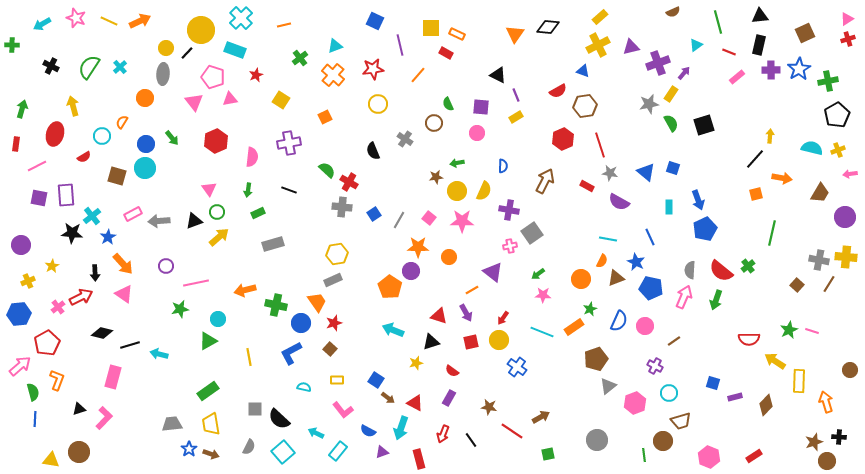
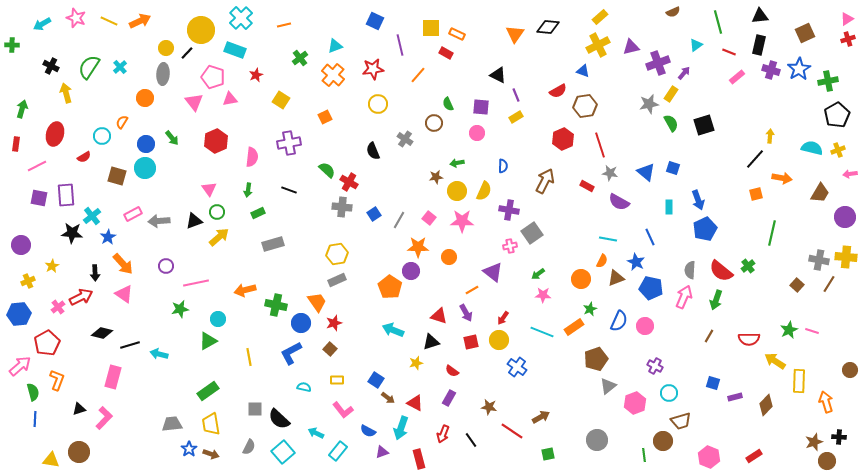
purple cross at (771, 70): rotated 18 degrees clockwise
yellow arrow at (73, 106): moved 7 px left, 13 px up
gray rectangle at (333, 280): moved 4 px right
brown line at (674, 341): moved 35 px right, 5 px up; rotated 24 degrees counterclockwise
